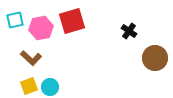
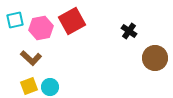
red square: rotated 12 degrees counterclockwise
